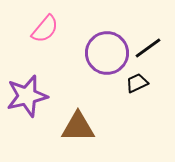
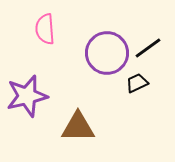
pink semicircle: rotated 136 degrees clockwise
